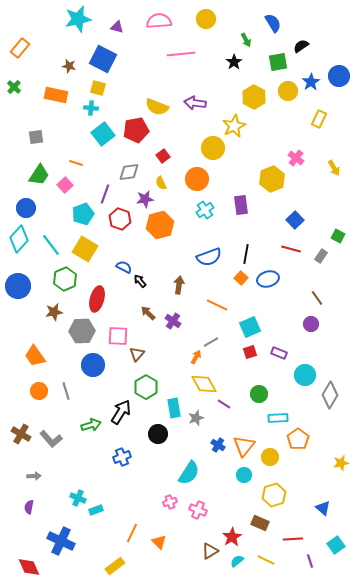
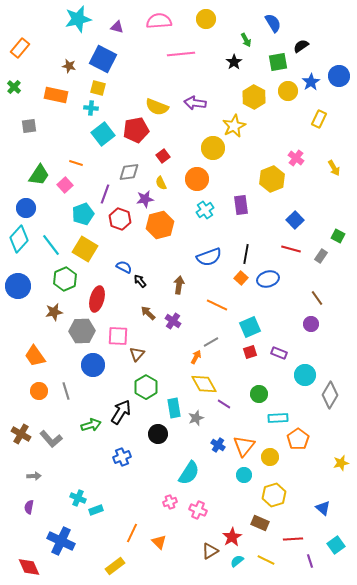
gray square at (36, 137): moved 7 px left, 11 px up
